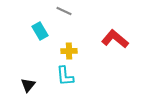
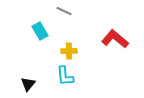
black triangle: moved 1 px up
